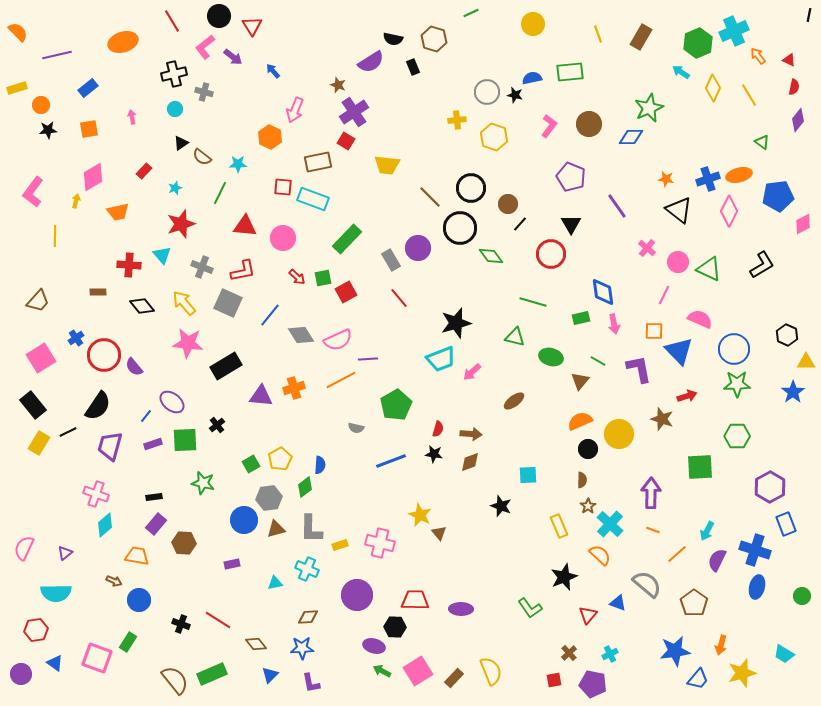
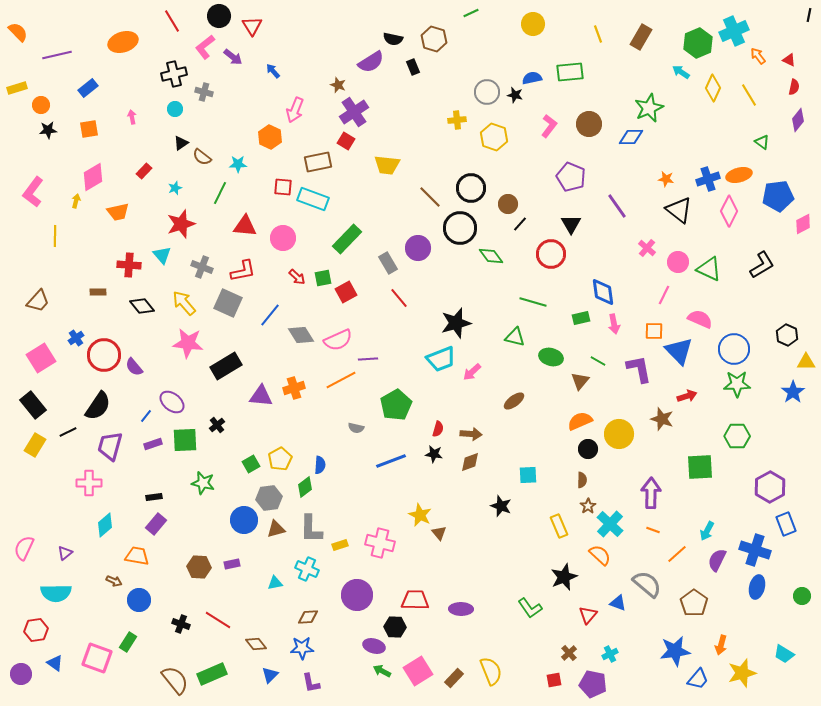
gray rectangle at (391, 260): moved 3 px left, 3 px down
yellow rectangle at (39, 443): moved 4 px left, 2 px down
pink cross at (96, 494): moved 7 px left, 11 px up; rotated 20 degrees counterclockwise
brown hexagon at (184, 543): moved 15 px right, 24 px down
